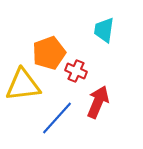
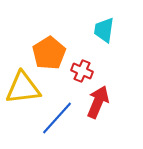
orange pentagon: rotated 12 degrees counterclockwise
red cross: moved 6 px right
yellow triangle: moved 3 px down
